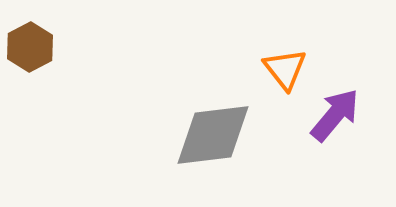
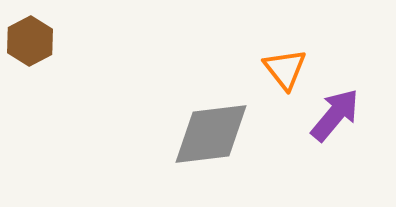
brown hexagon: moved 6 px up
gray diamond: moved 2 px left, 1 px up
